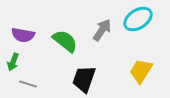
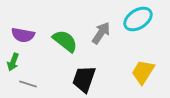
gray arrow: moved 1 px left, 3 px down
yellow trapezoid: moved 2 px right, 1 px down
